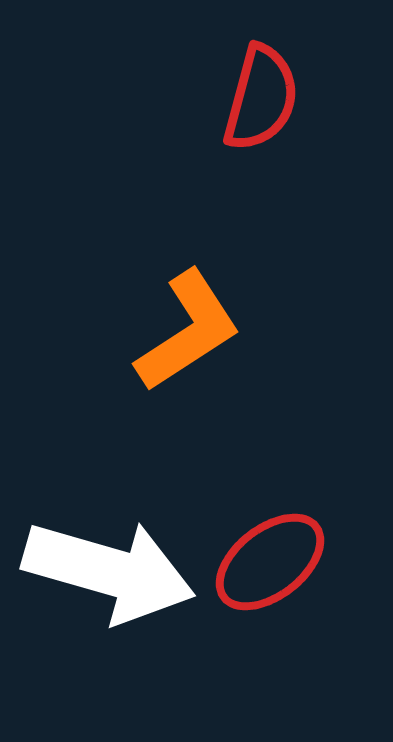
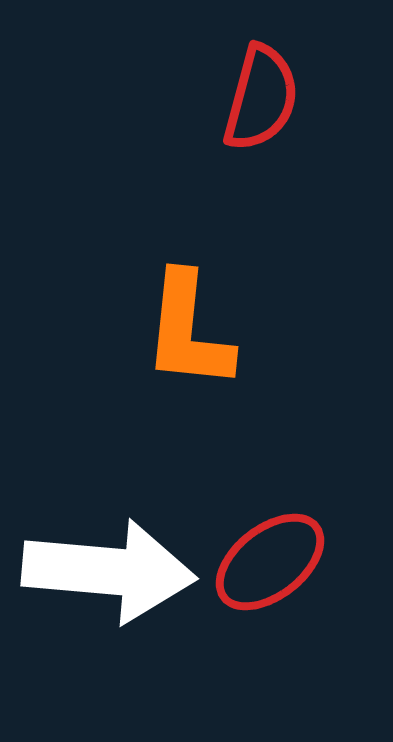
orange L-shape: rotated 129 degrees clockwise
white arrow: rotated 11 degrees counterclockwise
